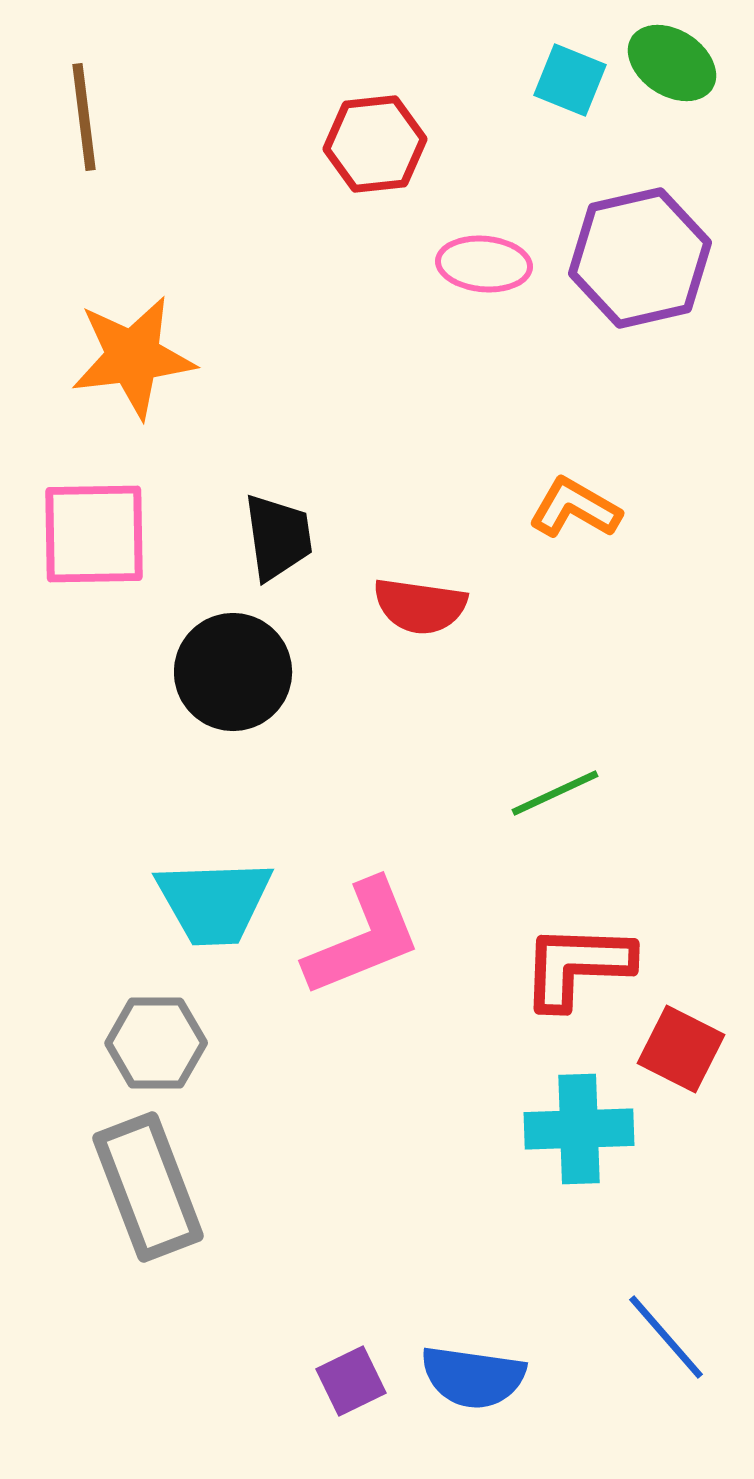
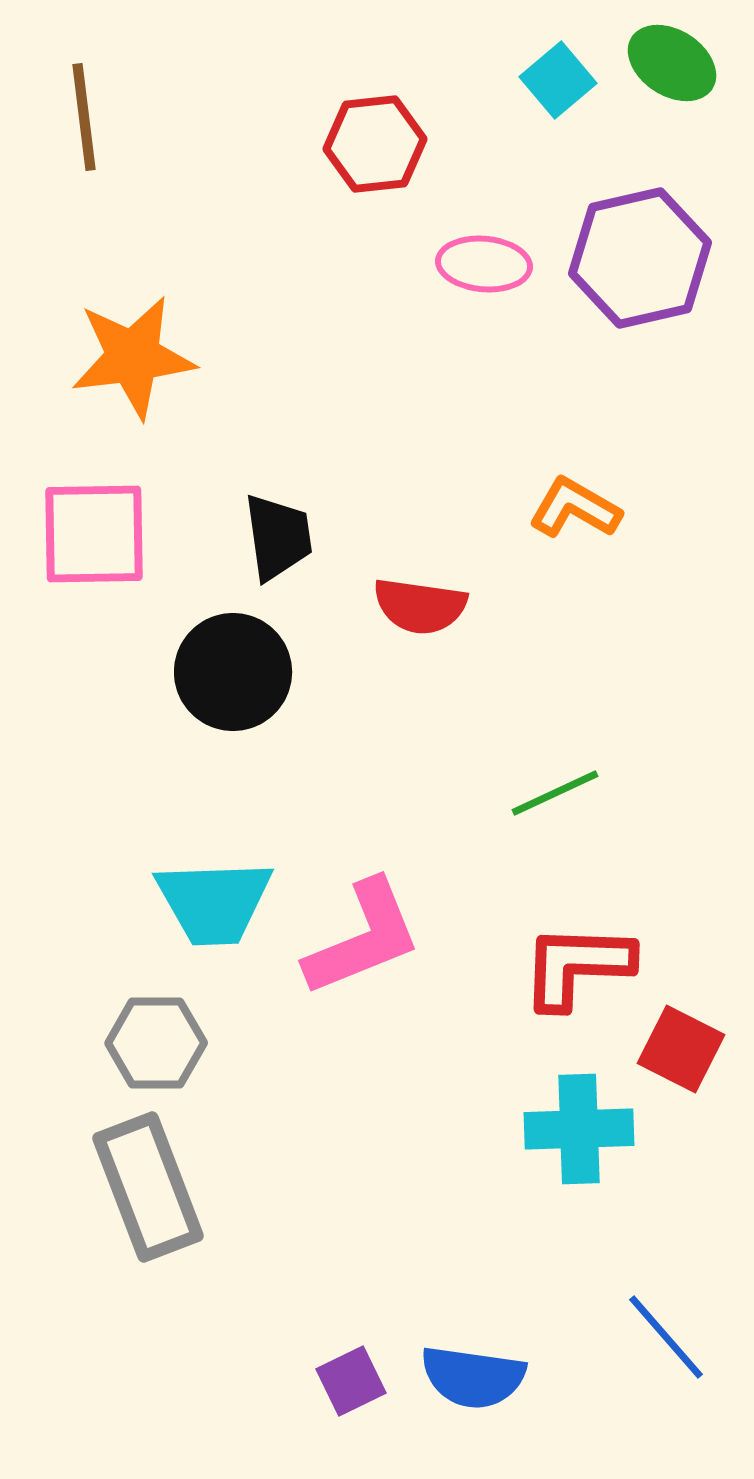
cyan square: moved 12 px left; rotated 28 degrees clockwise
